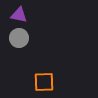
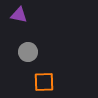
gray circle: moved 9 px right, 14 px down
